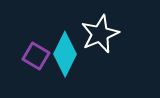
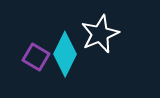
purple square: moved 1 px down
